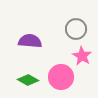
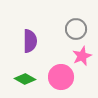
purple semicircle: rotated 85 degrees clockwise
pink star: rotated 18 degrees clockwise
green diamond: moved 3 px left, 1 px up
